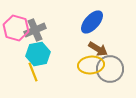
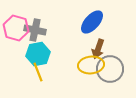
gray cross: rotated 35 degrees clockwise
brown arrow: rotated 78 degrees clockwise
yellow line: moved 5 px right
